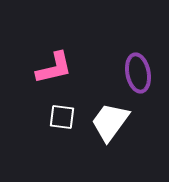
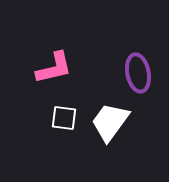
white square: moved 2 px right, 1 px down
